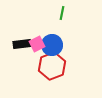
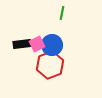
red hexagon: moved 2 px left, 1 px up
